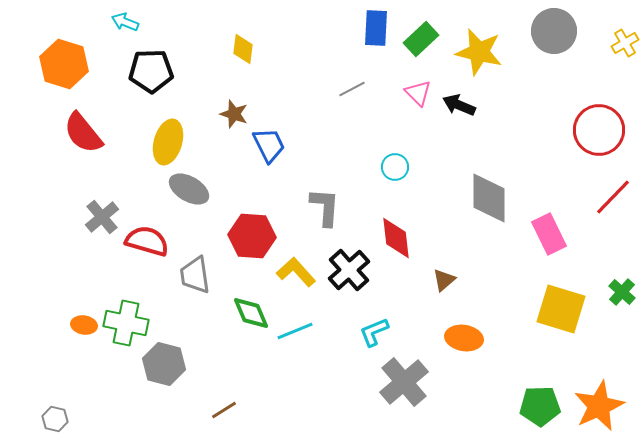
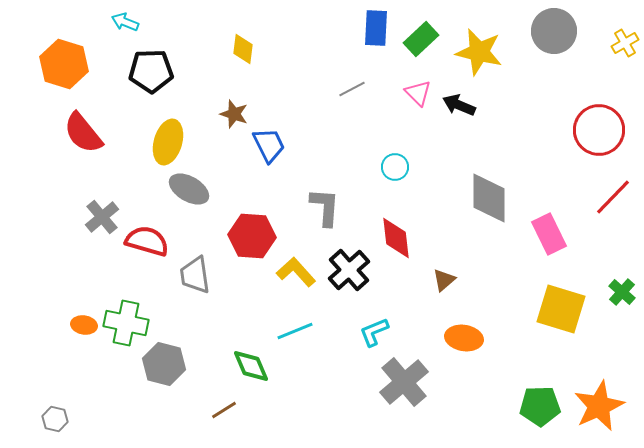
green diamond at (251, 313): moved 53 px down
